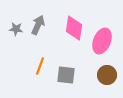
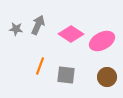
pink diamond: moved 3 px left, 6 px down; rotated 65 degrees counterclockwise
pink ellipse: rotated 40 degrees clockwise
brown circle: moved 2 px down
